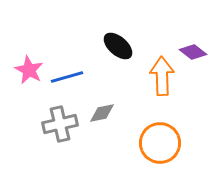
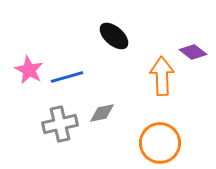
black ellipse: moved 4 px left, 10 px up
